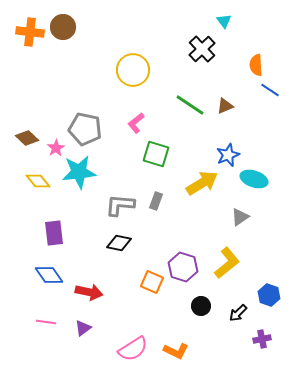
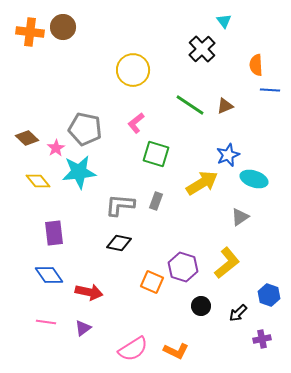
blue line: rotated 30 degrees counterclockwise
